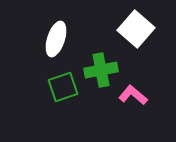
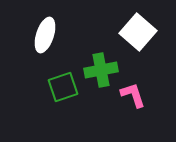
white square: moved 2 px right, 3 px down
white ellipse: moved 11 px left, 4 px up
pink L-shape: rotated 32 degrees clockwise
